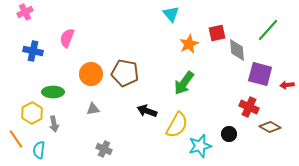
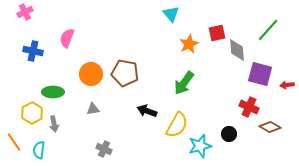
orange line: moved 2 px left, 3 px down
